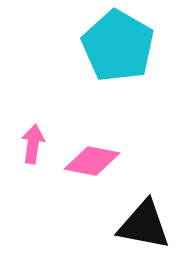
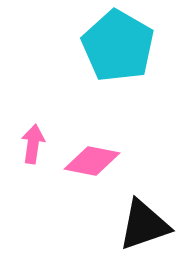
black triangle: rotated 30 degrees counterclockwise
